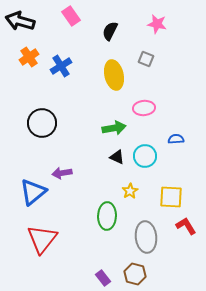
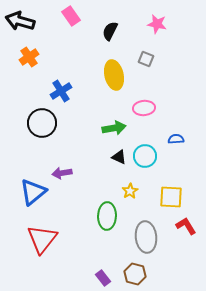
blue cross: moved 25 px down
black triangle: moved 2 px right
